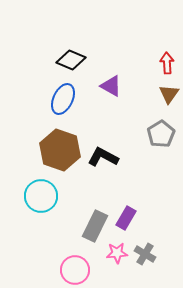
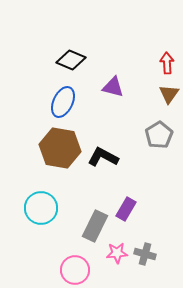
purple triangle: moved 2 px right, 1 px down; rotated 15 degrees counterclockwise
blue ellipse: moved 3 px down
gray pentagon: moved 2 px left, 1 px down
brown hexagon: moved 2 px up; rotated 9 degrees counterclockwise
cyan circle: moved 12 px down
purple rectangle: moved 9 px up
gray cross: rotated 15 degrees counterclockwise
